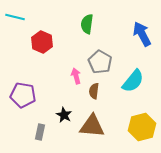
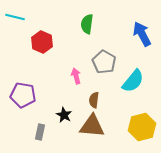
gray pentagon: moved 4 px right
brown semicircle: moved 9 px down
